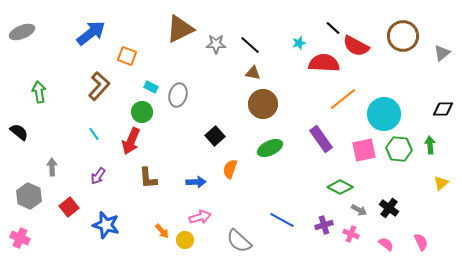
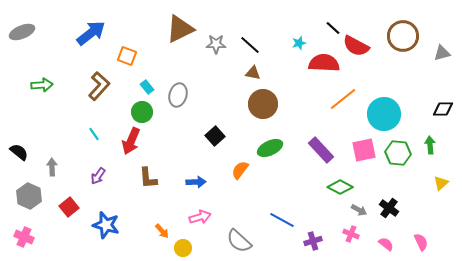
gray triangle at (442, 53): rotated 24 degrees clockwise
cyan rectangle at (151, 87): moved 4 px left; rotated 24 degrees clockwise
green arrow at (39, 92): moved 3 px right, 7 px up; rotated 95 degrees clockwise
black semicircle at (19, 132): moved 20 px down
purple rectangle at (321, 139): moved 11 px down; rotated 8 degrees counterclockwise
green hexagon at (399, 149): moved 1 px left, 4 px down
orange semicircle at (230, 169): moved 10 px right, 1 px down; rotated 18 degrees clockwise
purple cross at (324, 225): moved 11 px left, 16 px down
pink cross at (20, 238): moved 4 px right, 1 px up
yellow circle at (185, 240): moved 2 px left, 8 px down
